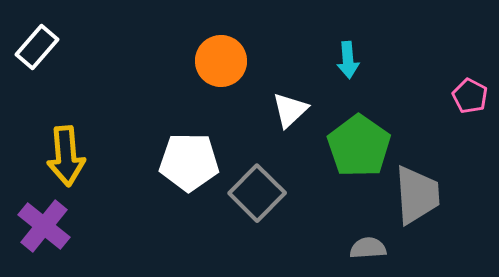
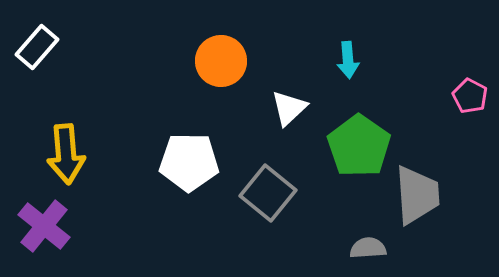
white triangle: moved 1 px left, 2 px up
yellow arrow: moved 2 px up
gray square: moved 11 px right; rotated 6 degrees counterclockwise
